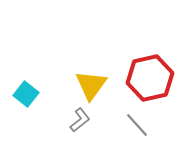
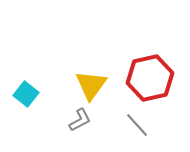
gray L-shape: rotated 10 degrees clockwise
